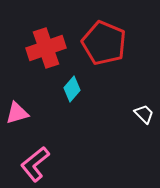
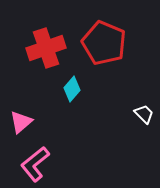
pink triangle: moved 4 px right, 9 px down; rotated 25 degrees counterclockwise
